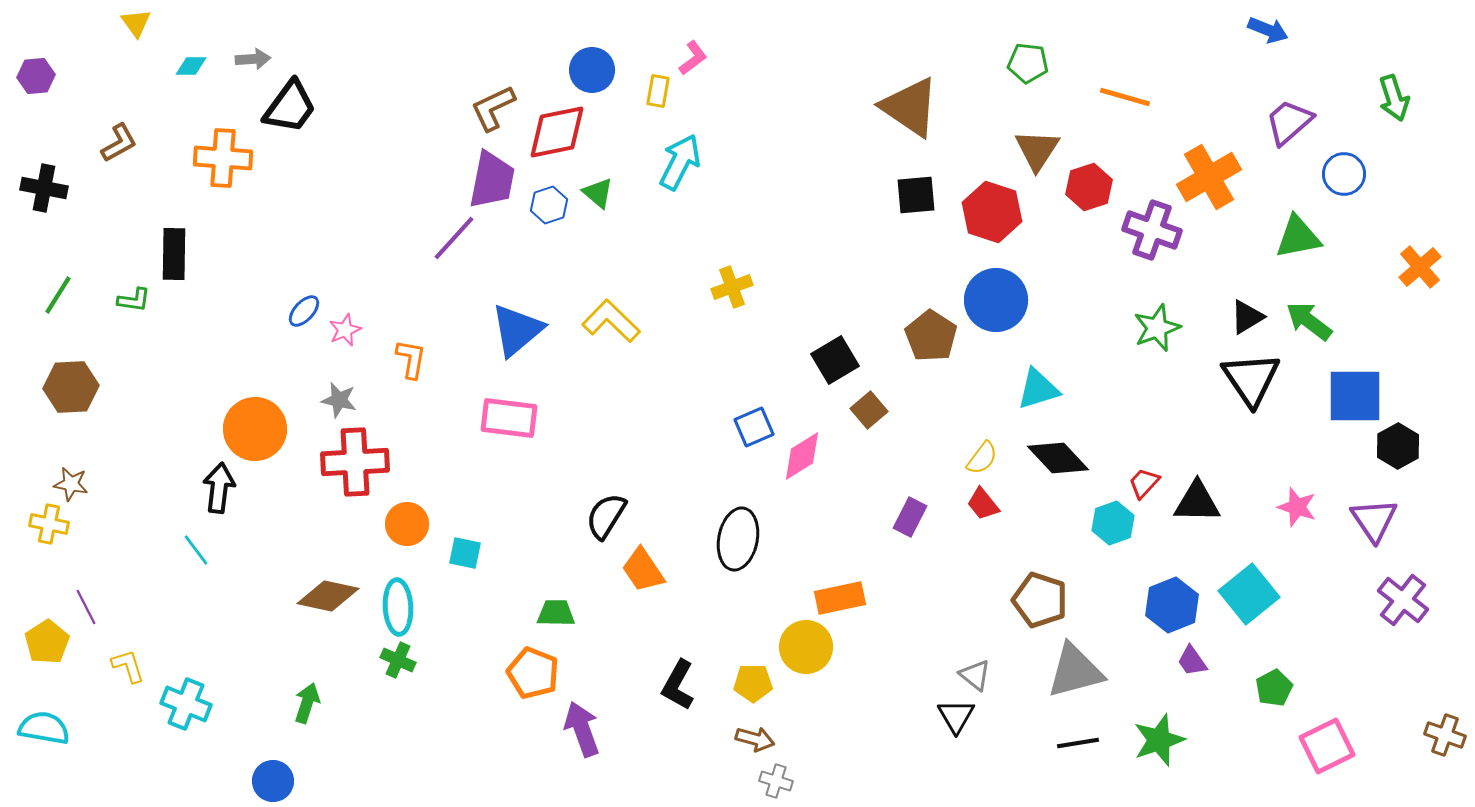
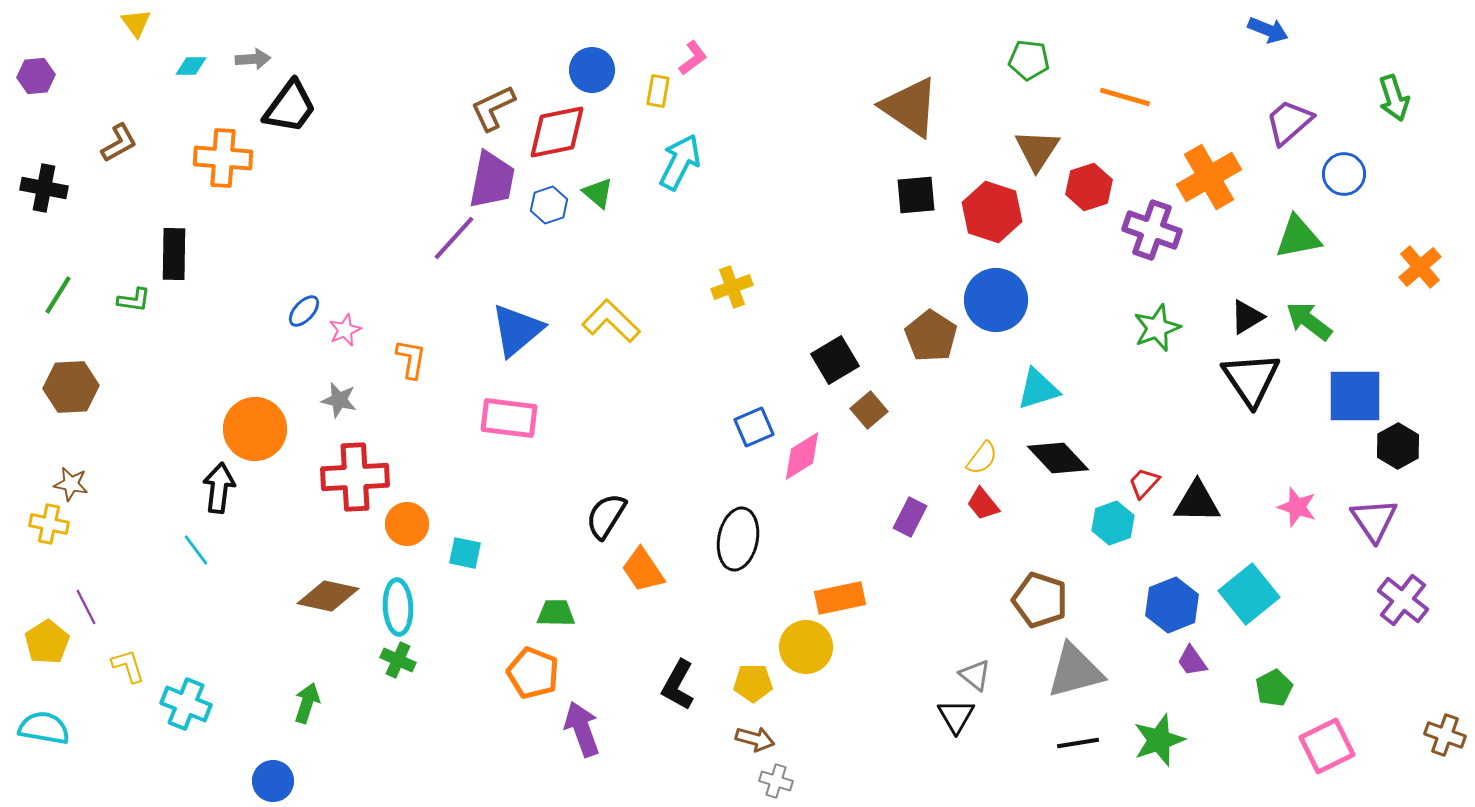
green pentagon at (1028, 63): moved 1 px right, 3 px up
red cross at (355, 462): moved 15 px down
